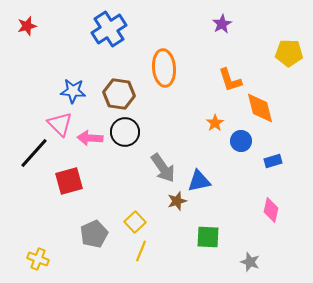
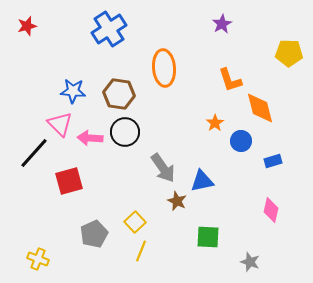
blue triangle: moved 3 px right
brown star: rotated 30 degrees counterclockwise
